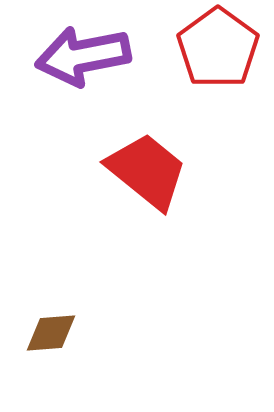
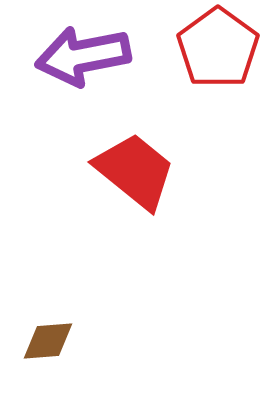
red trapezoid: moved 12 px left
brown diamond: moved 3 px left, 8 px down
